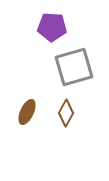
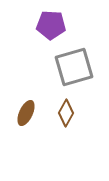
purple pentagon: moved 1 px left, 2 px up
brown ellipse: moved 1 px left, 1 px down
